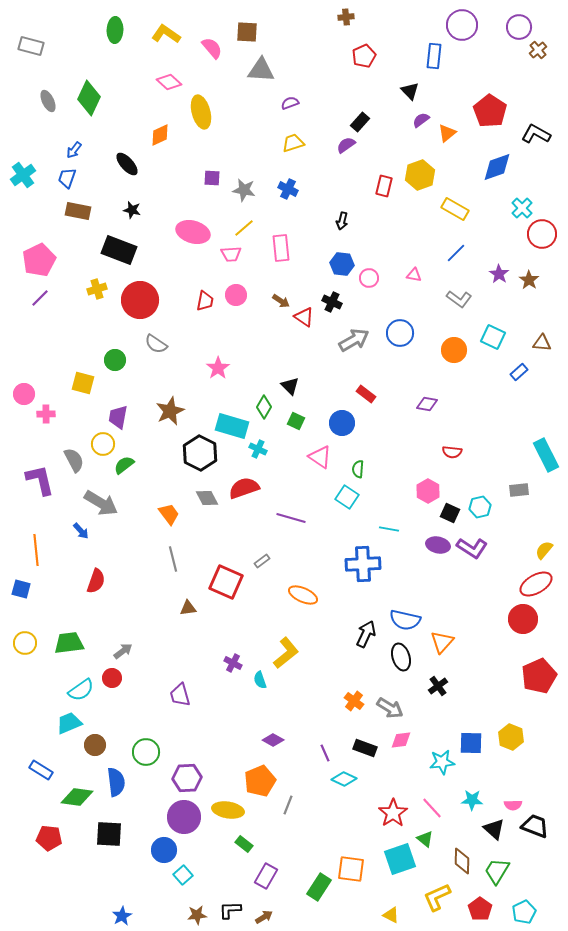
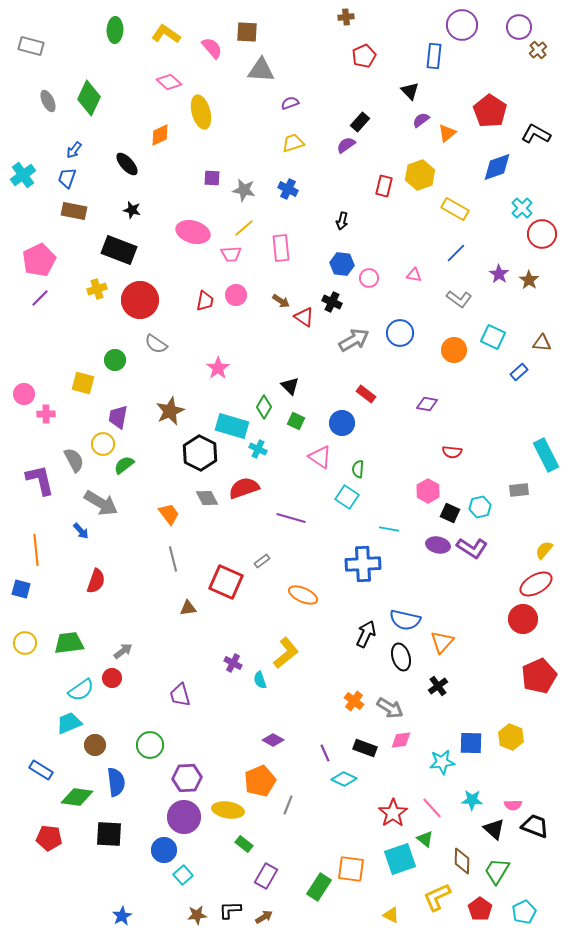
brown rectangle at (78, 211): moved 4 px left
green circle at (146, 752): moved 4 px right, 7 px up
